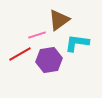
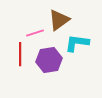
pink line: moved 2 px left, 2 px up
red line: rotated 60 degrees counterclockwise
